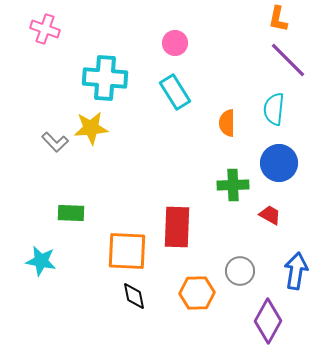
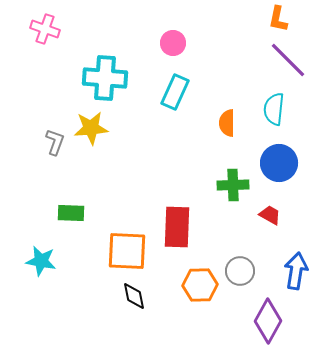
pink circle: moved 2 px left
cyan rectangle: rotated 56 degrees clockwise
gray L-shape: rotated 116 degrees counterclockwise
orange hexagon: moved 3 px right, 8 px up
